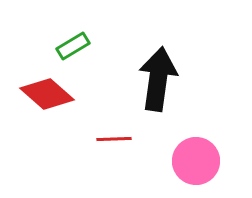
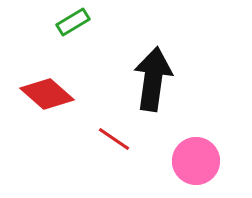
green rectangle: moved 24 px up
black arrow: moved 5 px left
red line: rotated 36 degrees clockwise
